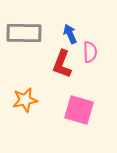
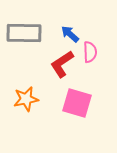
blue arrow: rotated 24 degrees counterclockwise
red L-shape: rotated 36 degrees clockwise
orange star: moved 1 px right, 1 px up
pink square: moved 2 px left, 7 px up
